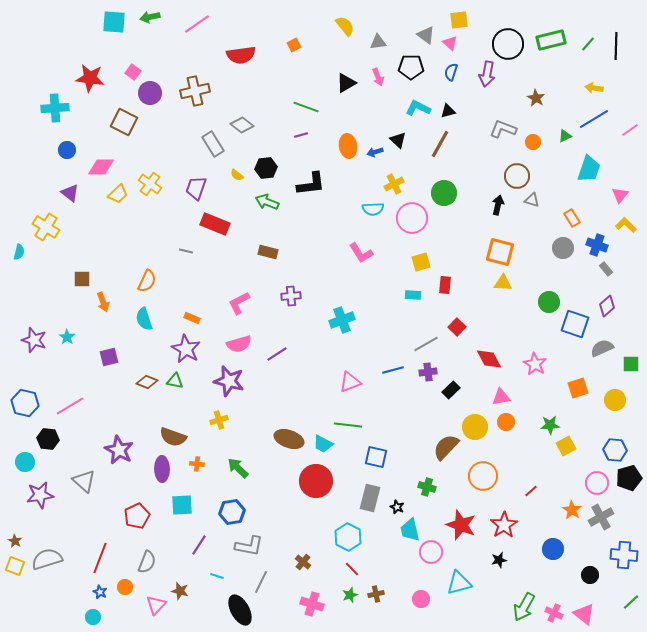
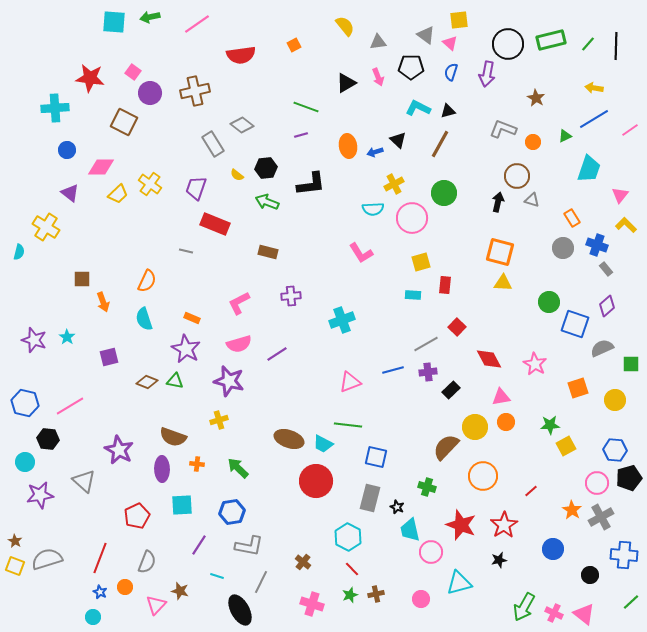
black arrow at (498, 205): moved 3 px up
